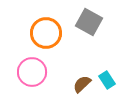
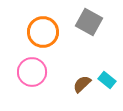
orange circle: moved 3 px left, 1 px up
cyan rectangle: rotated 18 degrees counterclockwise
